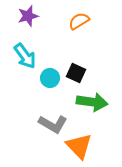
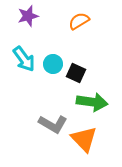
cyan arrow: moved 1 px left, 3 px down
cyan circle: moved 3 px right, 14 px up
orange triangle: moved 5 px right, 7 px up
